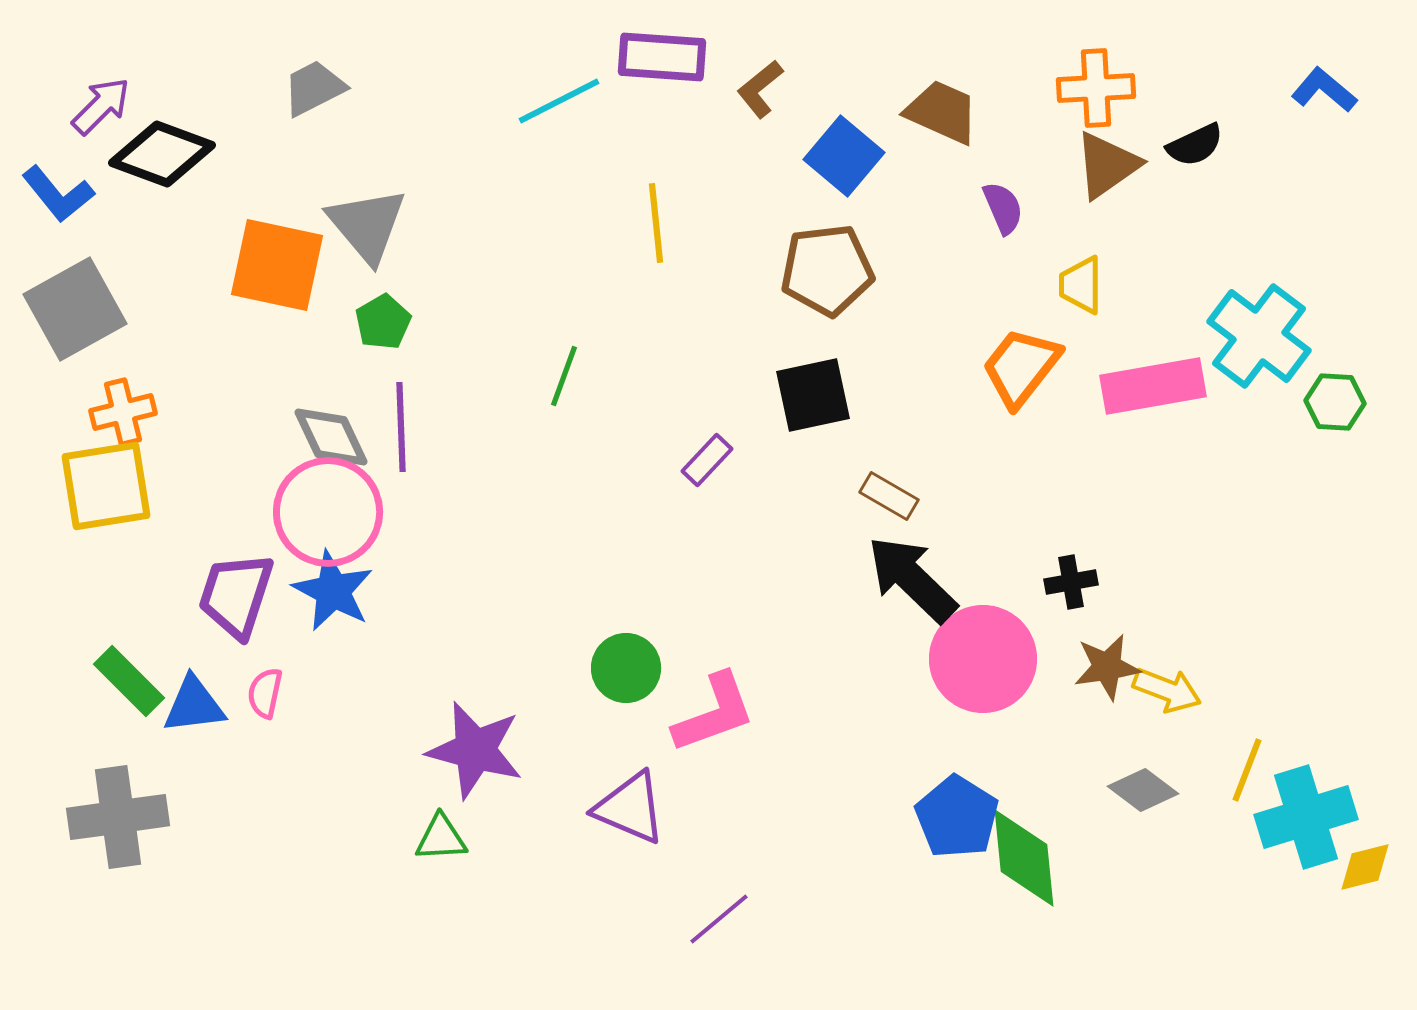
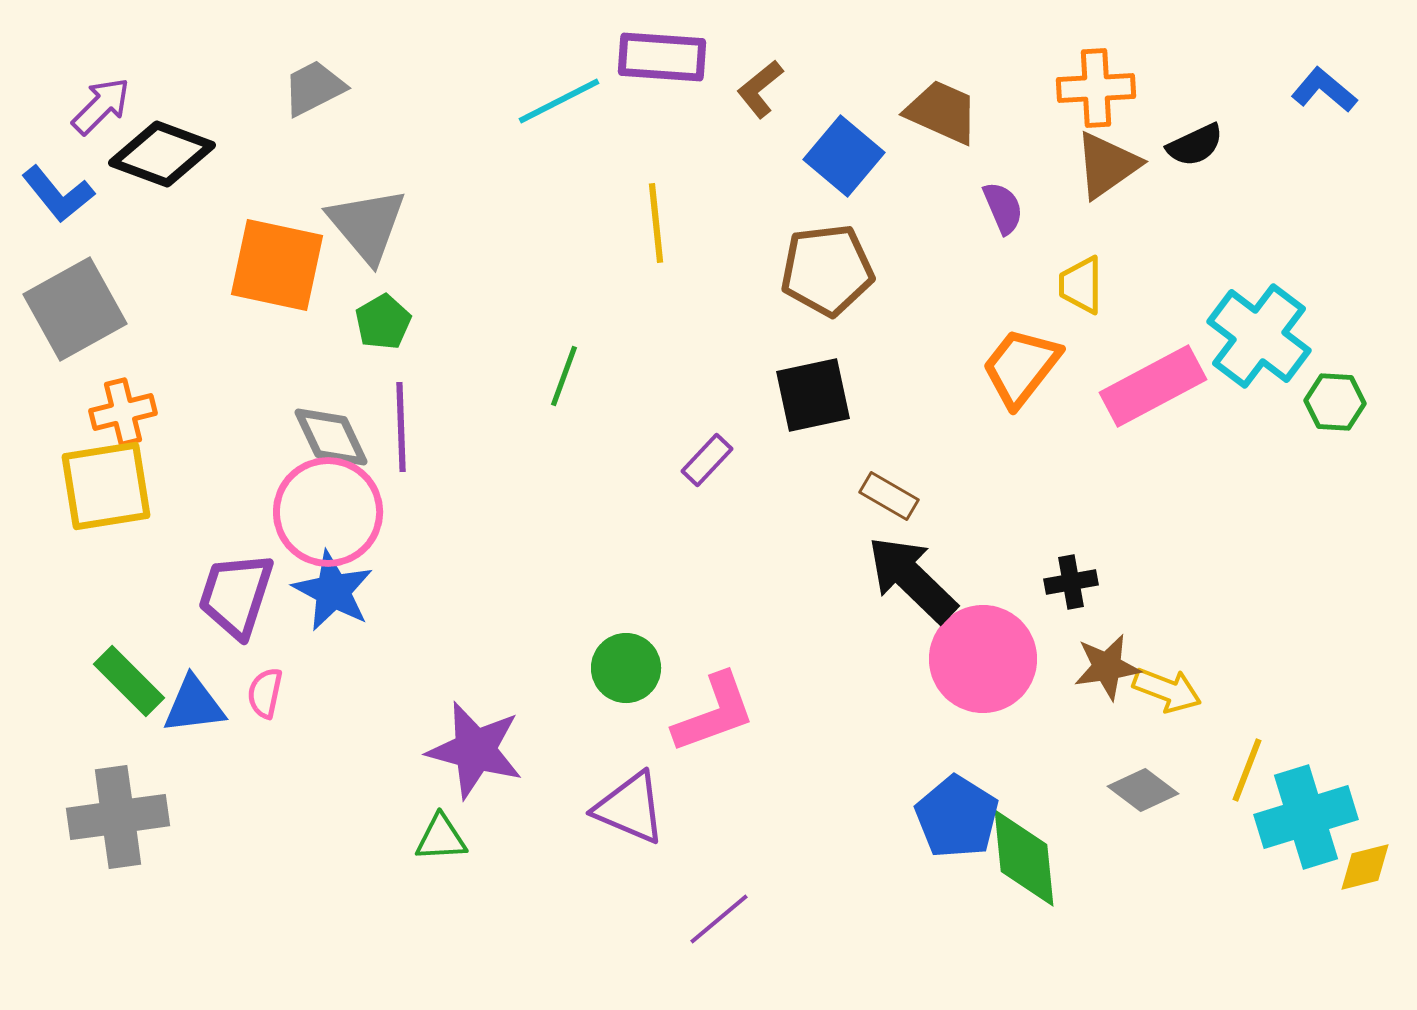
pink rectangle at (1153, 386): rotated 18 degrees counterclockwise
